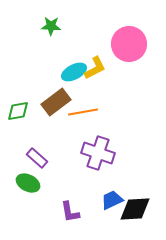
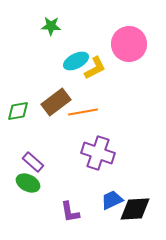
cyan ellipse: moved 2 px right, 11 px up
purple rectangle: moved 4 px left, 4 px down
